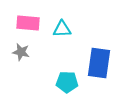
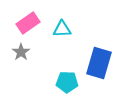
pink rectangle: rotated 40 degrees counterclockwise
gray star: rotated 24 degrees clockwise
blue rectangle: rotated 8 degrees clockwise
